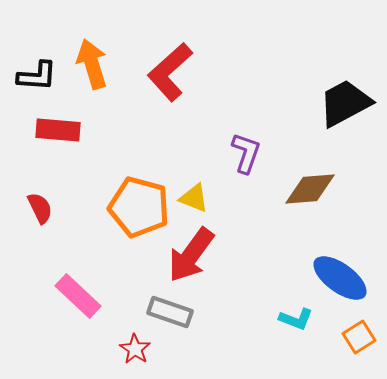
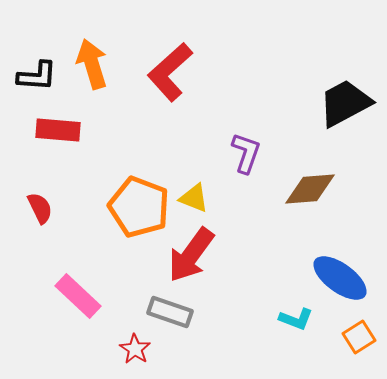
orange pentagon: rotated 6 degrees clockwise
